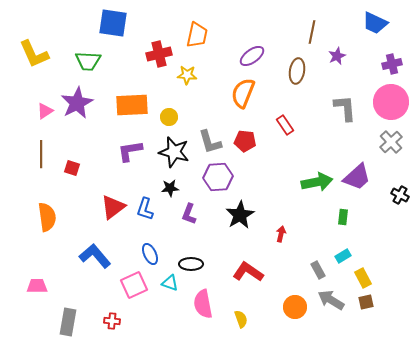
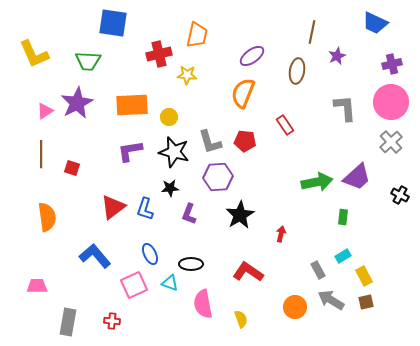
yellow rectangle at (363, 278): moved 1 px right, 2 px up
